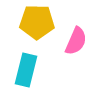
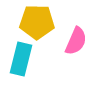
cyan rectangle: moved 5 px left, 11 px up
